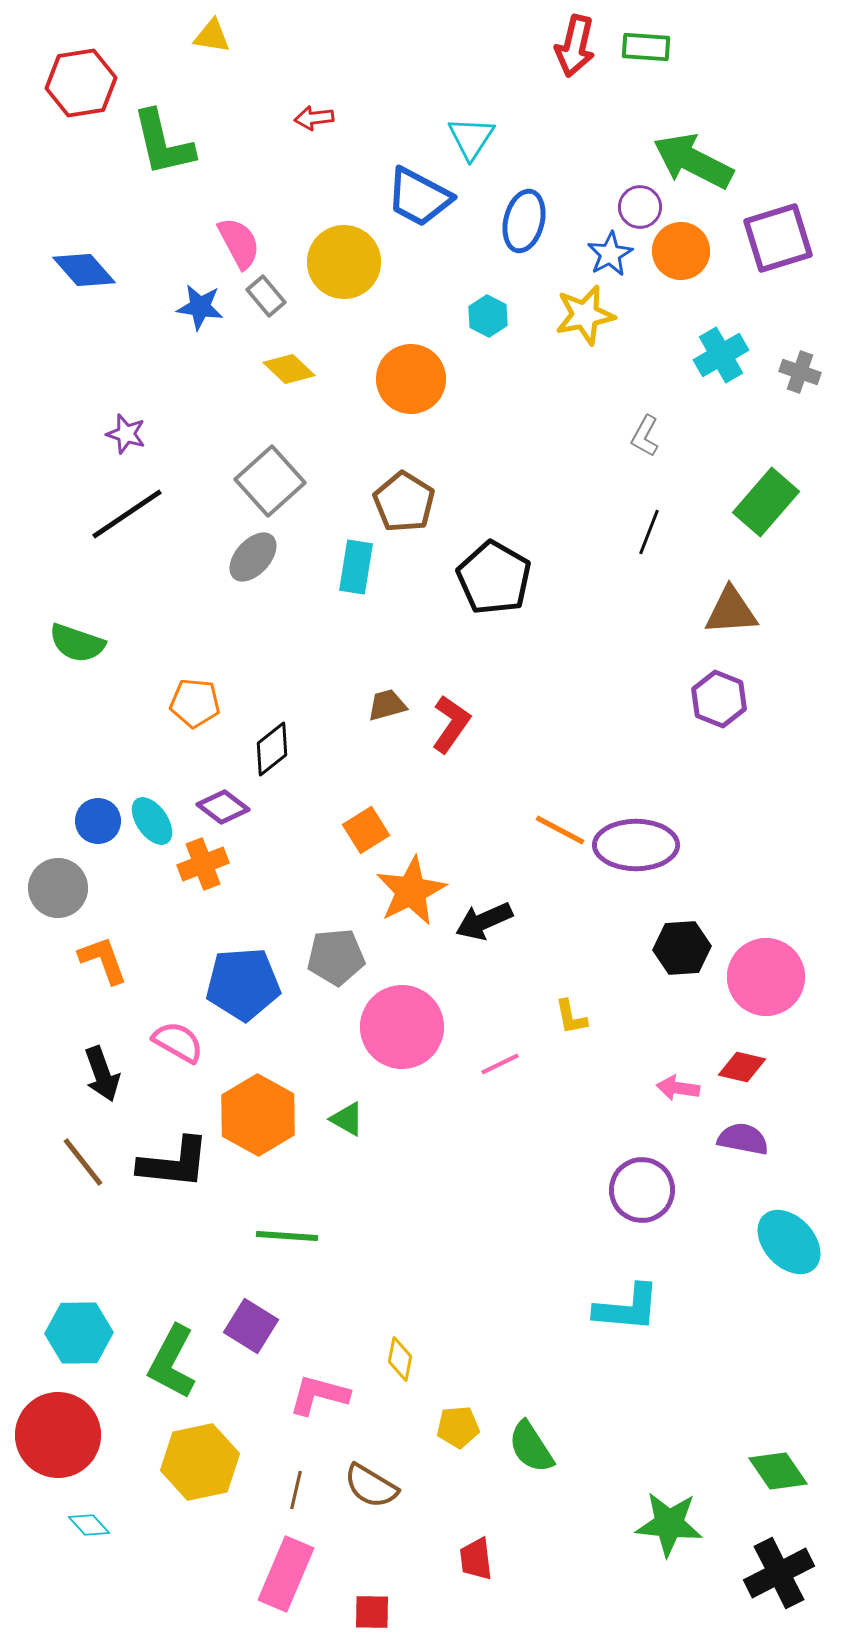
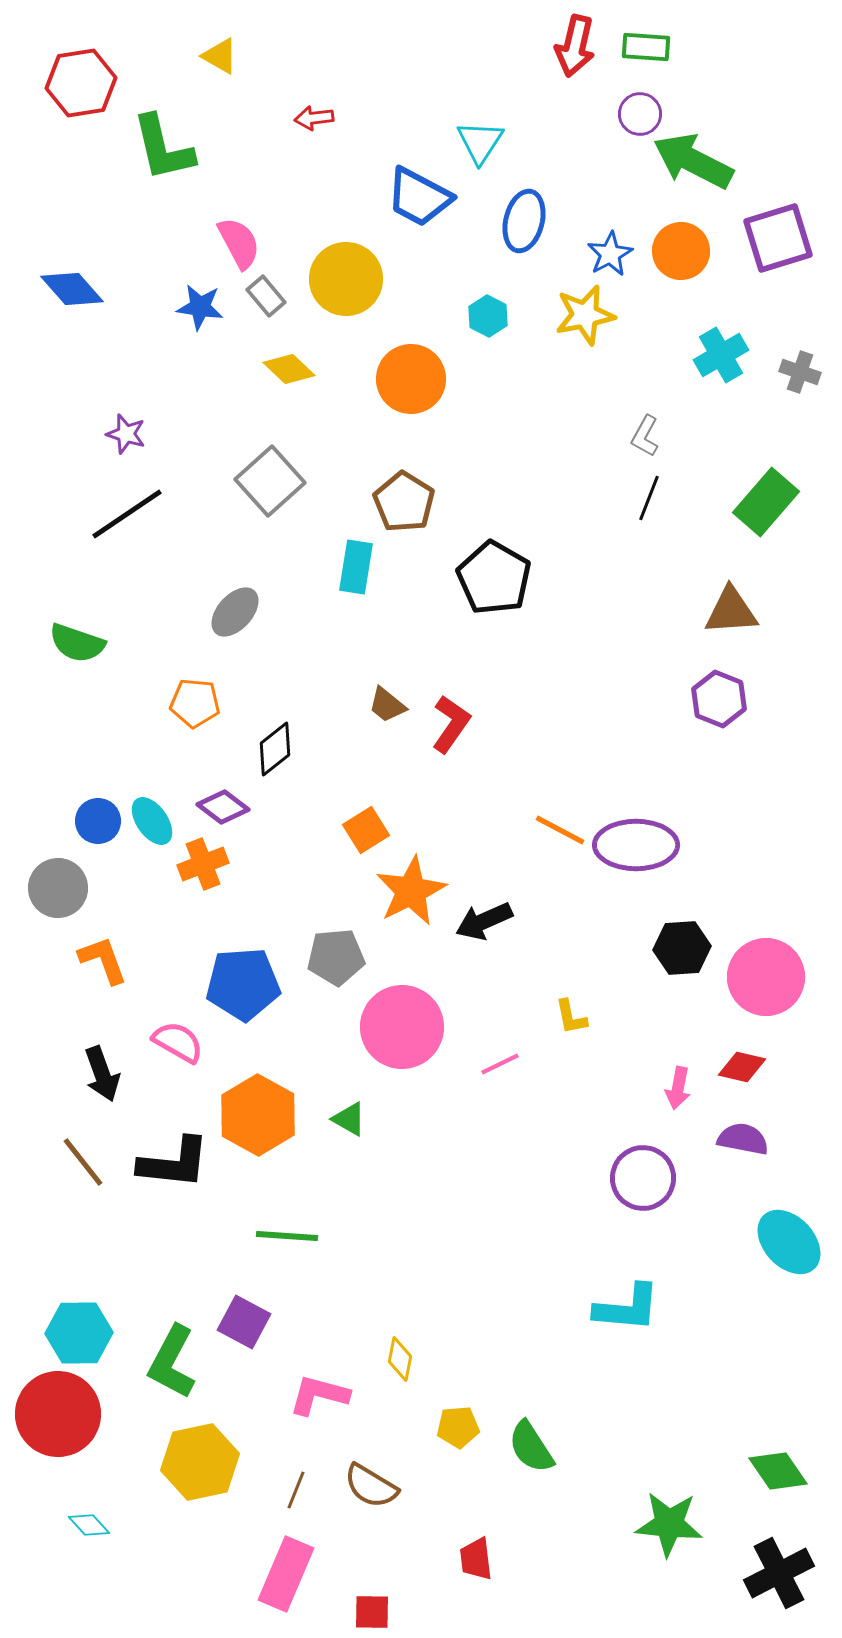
yellow triangle at (212, 36): moved 8 px right, 20 px down; rotated 21 degrees clockwise
cyan triangle at (471, 138): moved 9 px right, 4 px down
green L-shape at (163, 143): moved 5 px down
purple circle at (640, 207): moved 93 px up
yellow circle at (344, 262): moved 2 px right, 17 px down
blue diamond at (84, 270): moved 12 px left, 19 px down
black line at (649, 532): moved 34 px up
gray ellipse at (253, 557): moved 18 px left, 55 px down
brown trapezoid at (387, 705): rotated 126 degrees counterclockwise
black diamond at (272, 749): moved 3 px right
pink arrow at (678, 1088): rotated 87 degrees counterclockwise
green triangle at (347, 1119): moved 2 px right
purple circle at (642, 1190): moved 1 px right, 12 px up
purple square at (251, 1326): moved 7 px left, 4 px up; rotated 4 degrees counterclockwise
red circle at (58, 1435): moved 21 px up
brown line at (296, 1490): rotated 9 degrees clockwise
